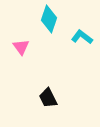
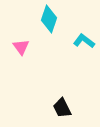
cyan L-shape: moved 2 px right, 4 px down
black trapezoid: moved 14 px right, 10 px down
